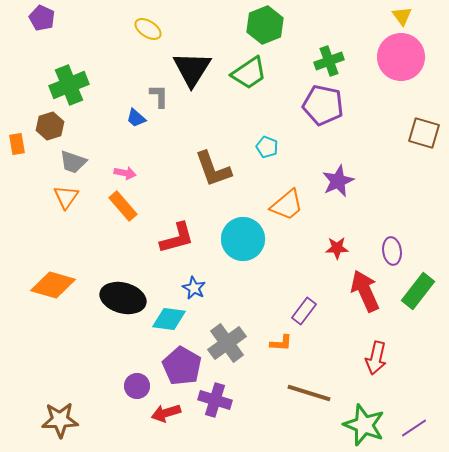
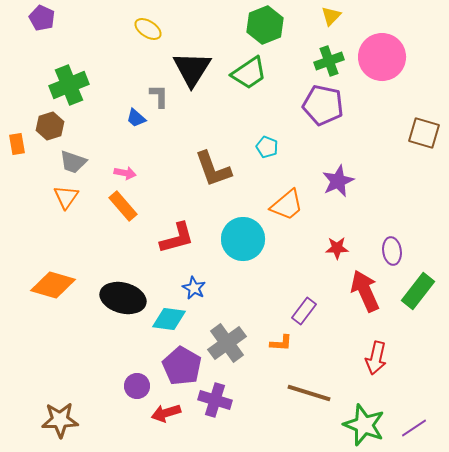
yellow triangle at (402, 16): moved 71 px left; rotated 20 degrees clockwise
pink circle at (401, 57): moved 19 px left
